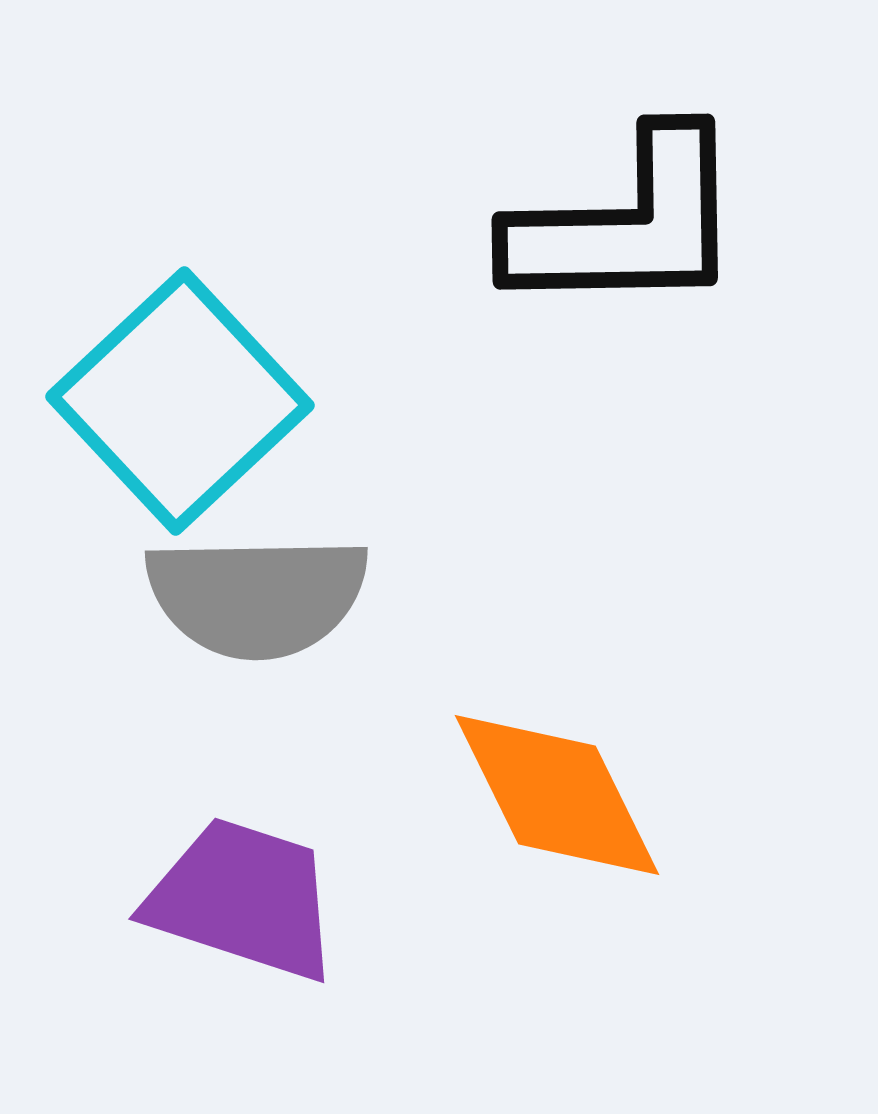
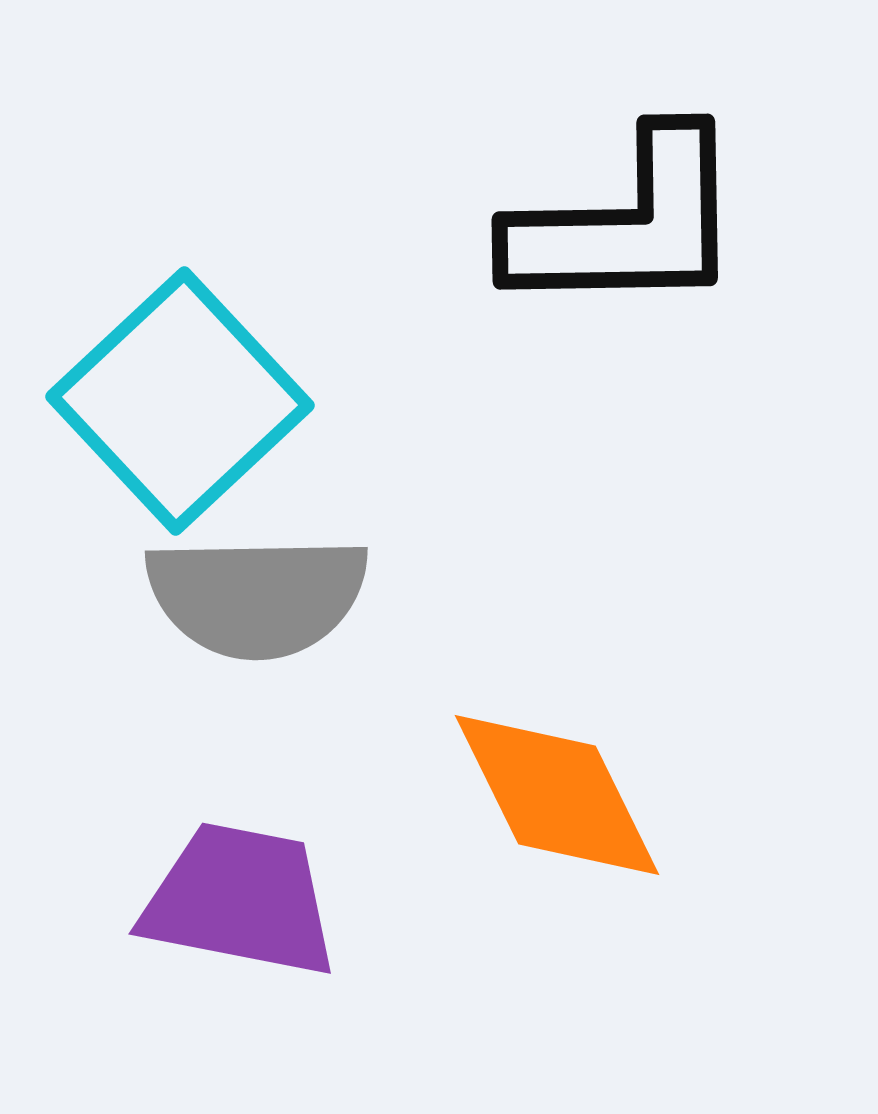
purple trapezoid: moved 3 px left, 1 px down; rotated 7 degrees counterclockwise
